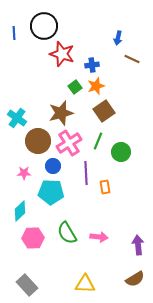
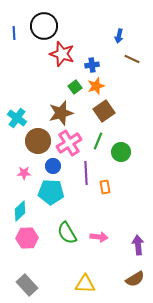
blue arrow: moved 1 px right, 2 px up
pink hexagon: moved 6 px left
